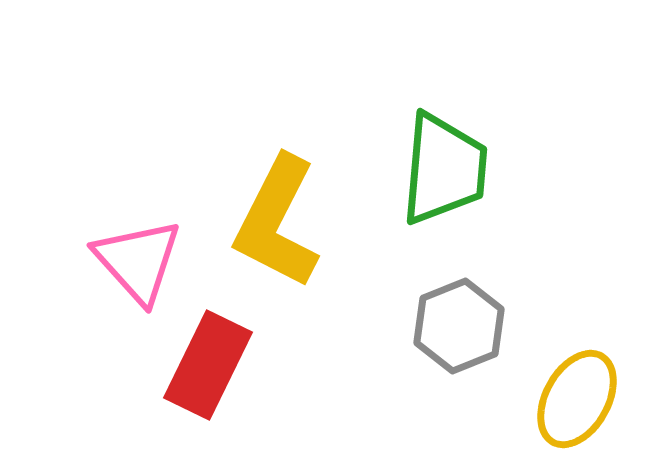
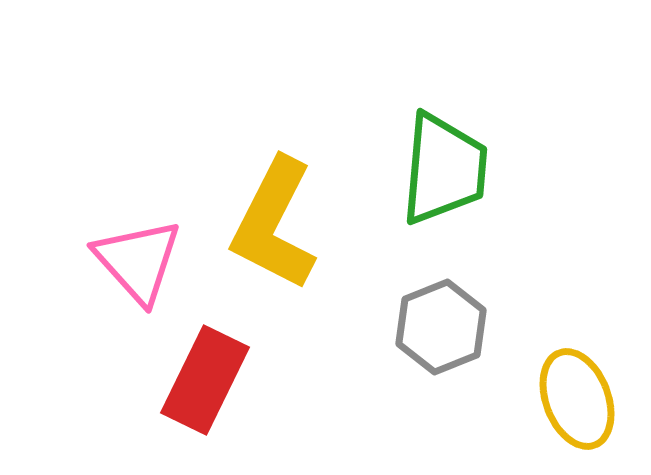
yellow L-shape: moved 3 px left, 2 px down
gray hexagon: moved 18 px left, 1 px down
red rectangle: moved 3 px left, 15 px down
yellow ellipse: rotated 50 degrees counterclockwise
